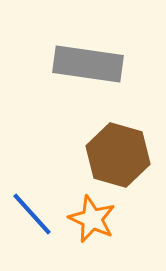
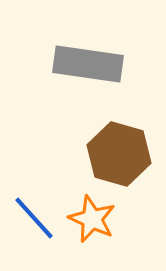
brown hexagon: moved 1 px right, 1 px up
blue line: moved 2 px right, 4 px down
